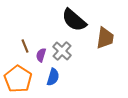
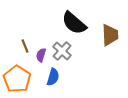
black semicircle: moved 3 px down
brown trapezoid: moved 5 px right, 3 px up; rotated 10 degrees counterclockwise
orange pentagon: moved 1 px left
